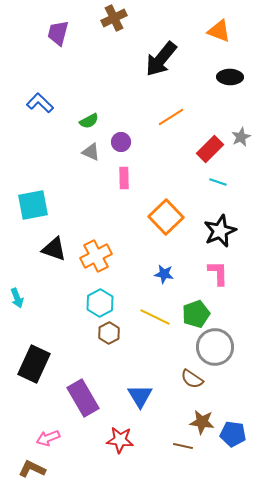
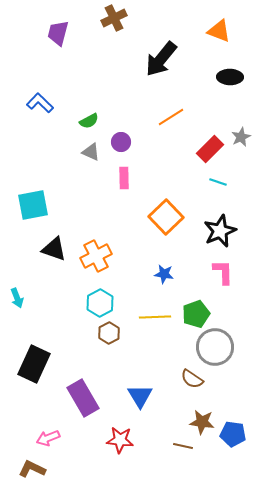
pink L-shape: moved 5 px right, 1 px up
yellow line: rotated 28 degrees counterclockwise
